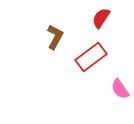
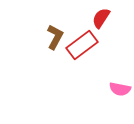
red rectangle: moved 9 px left, 12 px up
pink semicircle: rotated 45 degrees counterclockwise
